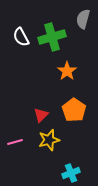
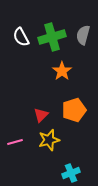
gray semicircle: moved 16 px down
orange star: moved 5 px left
orange pentagon: rotated 20 degrees clockwise
